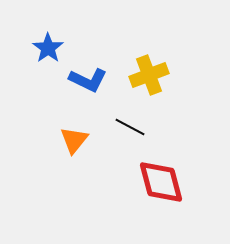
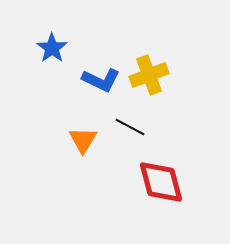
blue star: moved 4 px right
blue L-shape: moved 13 px right
orange triangle: moved 9 px right; rotated 8 degrees counterclockwise
